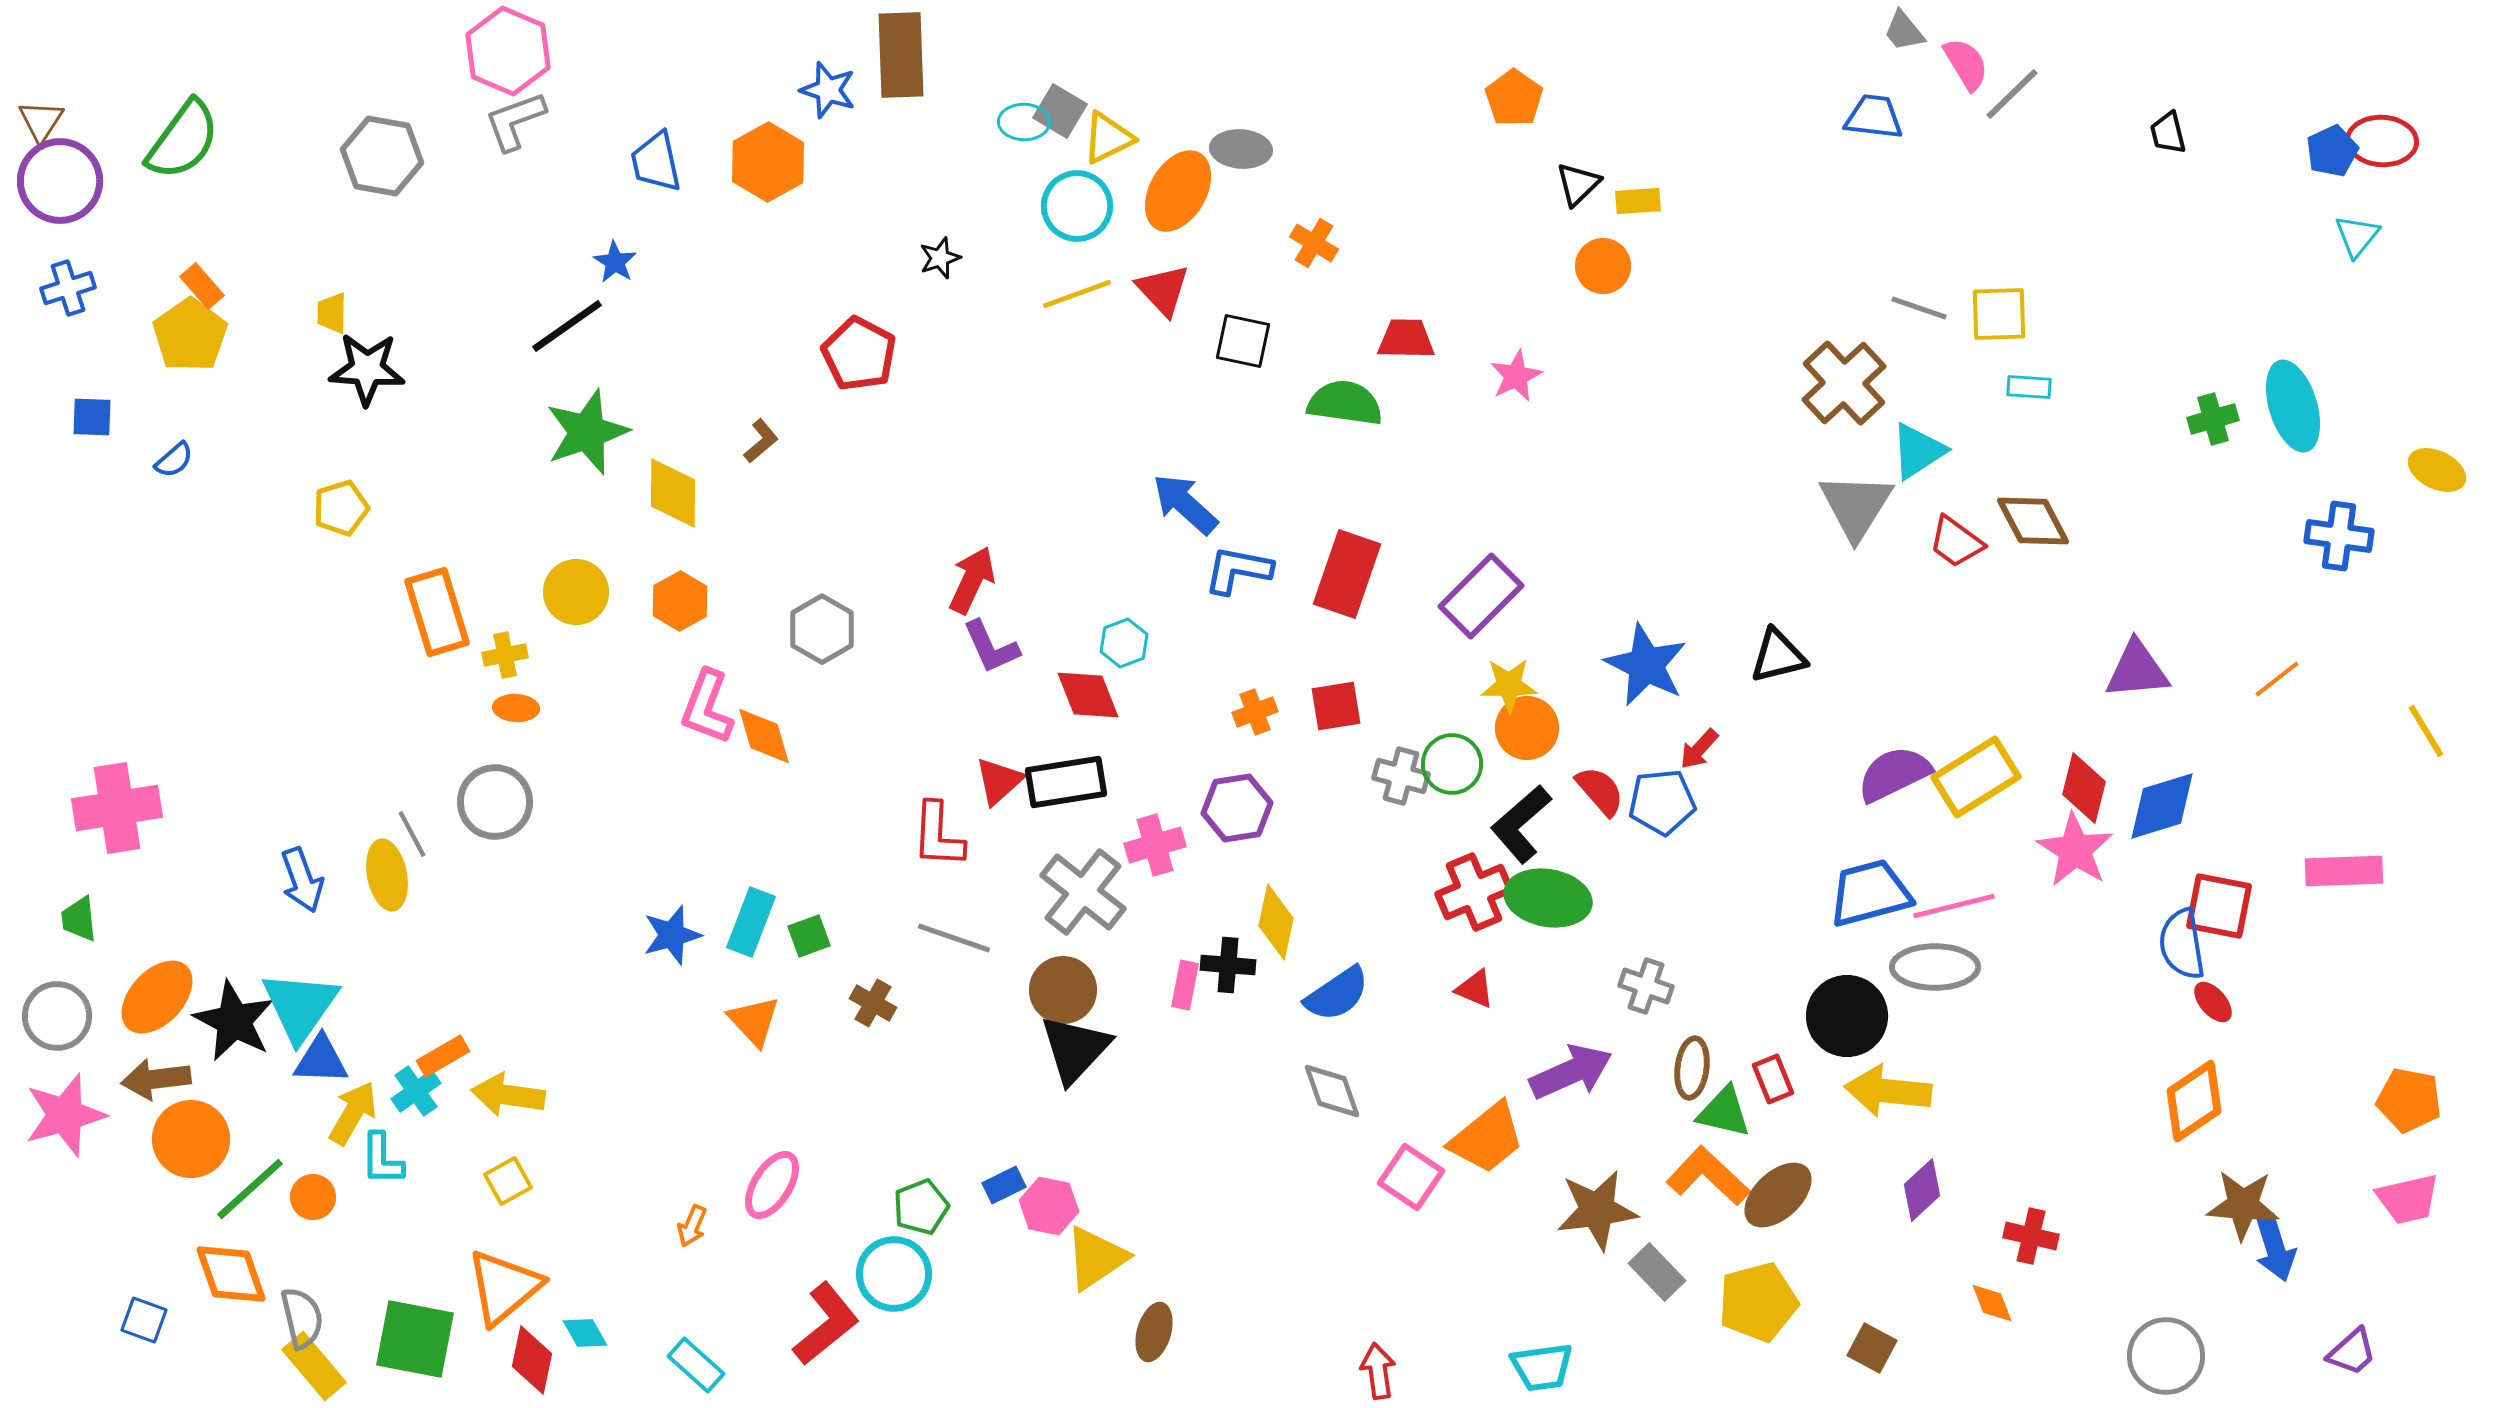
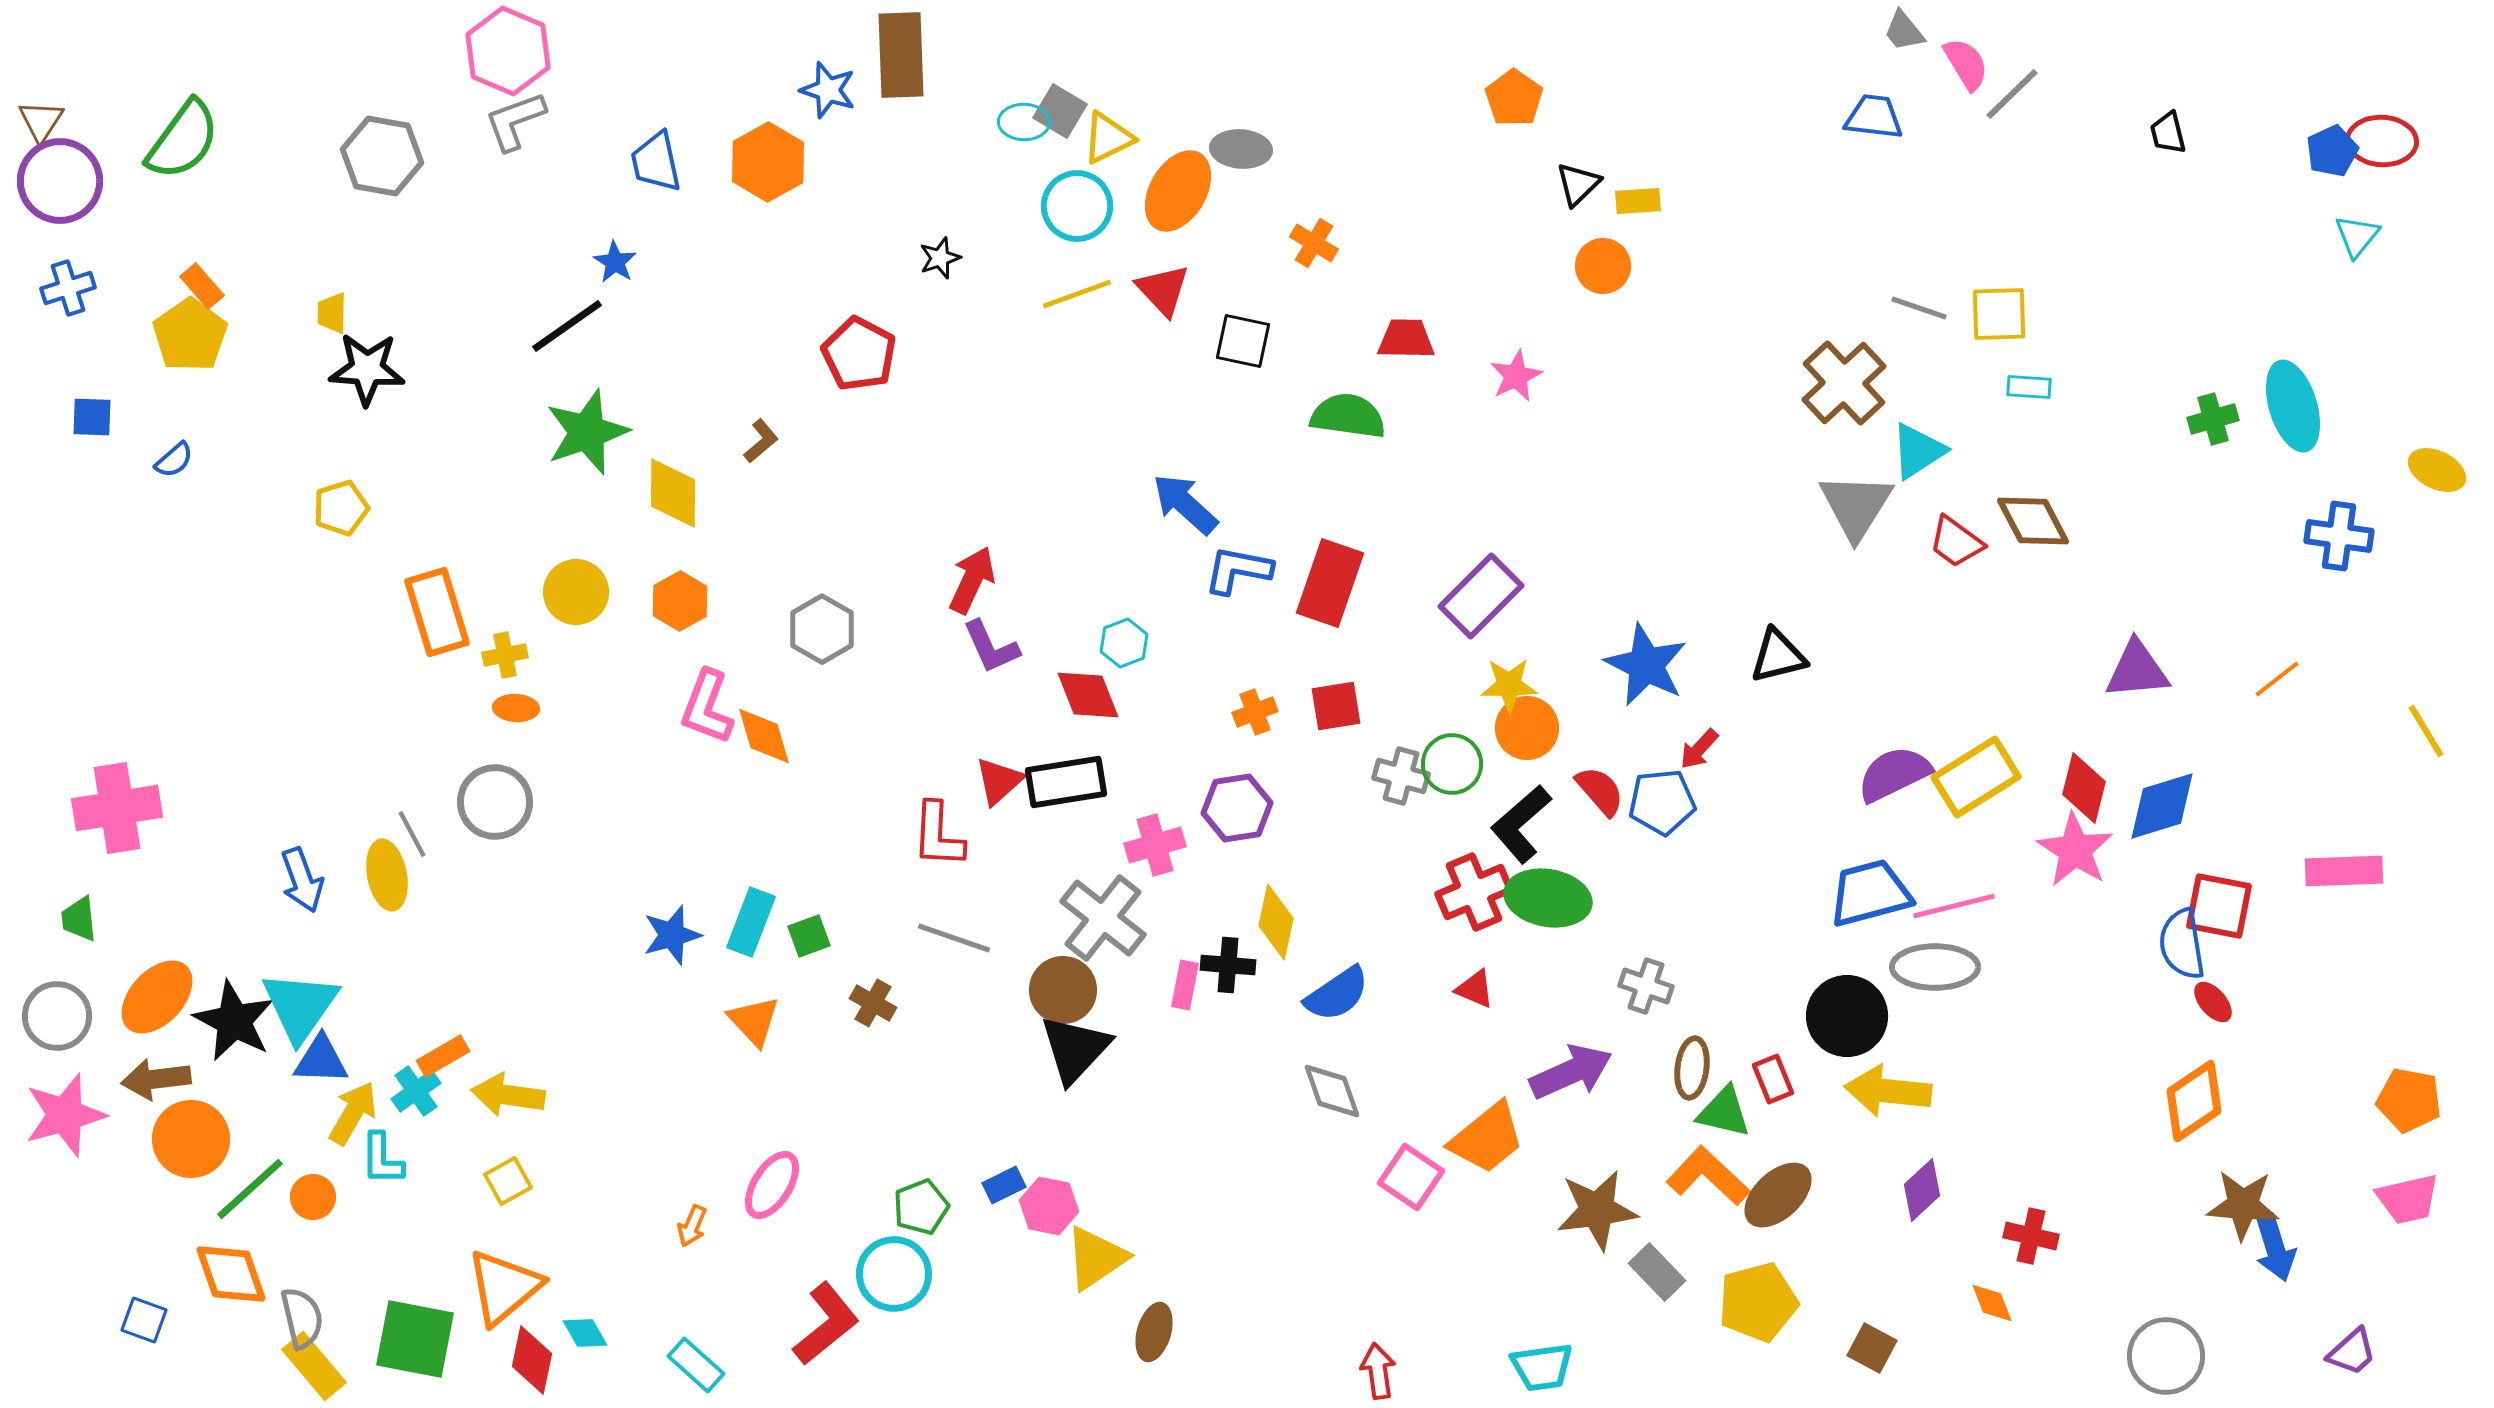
green semicircle at (1345, 403): moved 3 px right, 13 px down
red rectangle at (1347, 574): moved 17 px left, 9 px down
gray cross at (1083, 892): moved 20 px right, 26 px down
